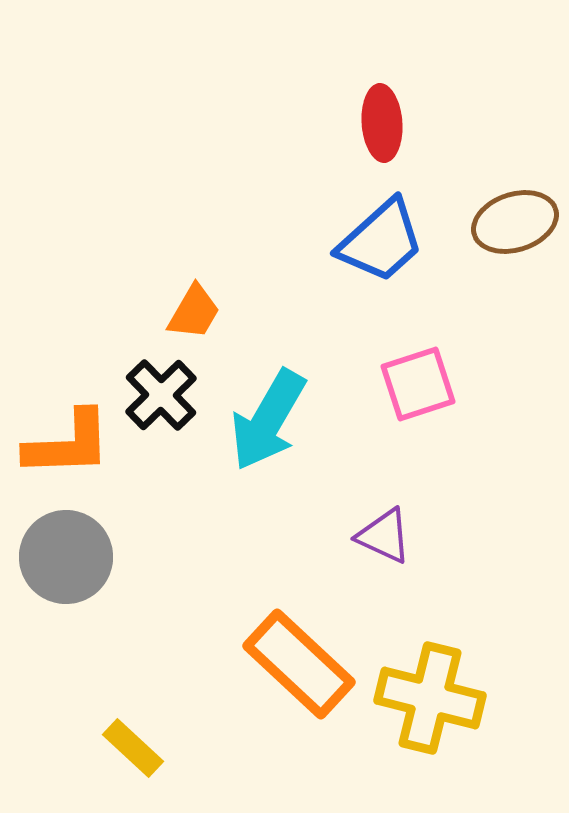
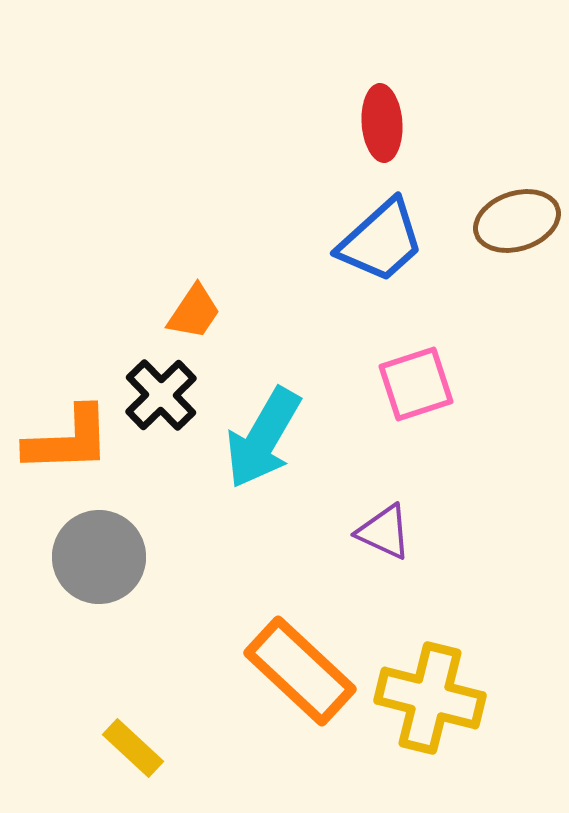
brown ellipse: moved 2 px right, 1 px up
orange trapezoid: rotated 4 degrees clockwise
pink square: moved 2 px left
cyan arrow: moved 5 px left, 18 px down
orange L-shape: moved 4 px up
purple triangle: moved 4 px up
gray circle: moved 33 px right
orange rectangle: moved 1 px right, 7 px down
